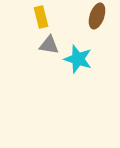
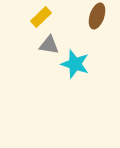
yellow rectangle: rotated 60 degrees clockwise
cyan star: moved 3 px left, 5 px down
